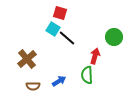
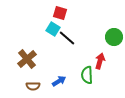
red arrow: moved 5 px right, 5 px down
